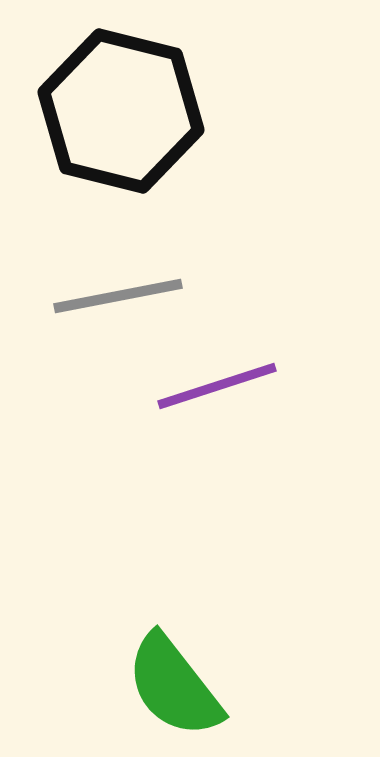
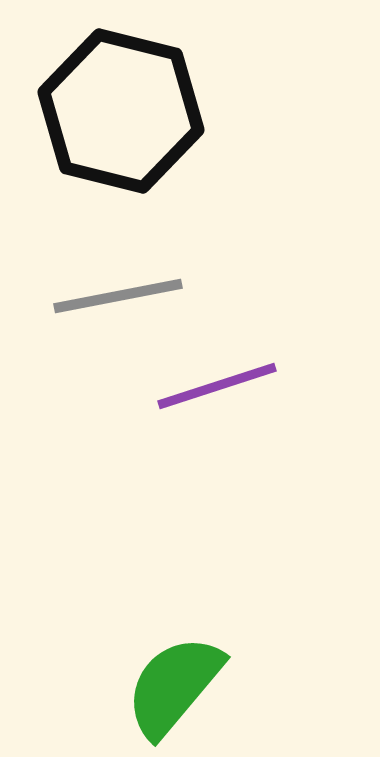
green semicircle: rotated 78 degrees clockwise
